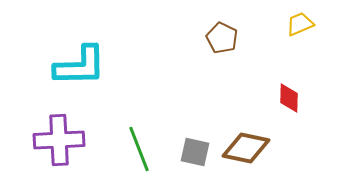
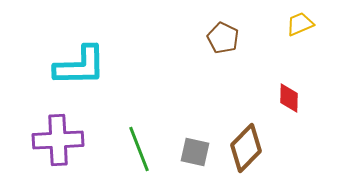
brown pentagon: moved 1 px right
purple cross: moved 1 px left
brown diamond: rotated 57 degrees counterclockwise
